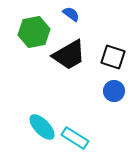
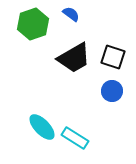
green hexagon: moved 1 px left, 8 px up; rotated 8 degrees counterclockwise
black trapezoid: moved 5 px right, 3 px down
blue circle: moved 2 px left
